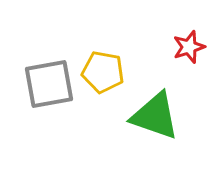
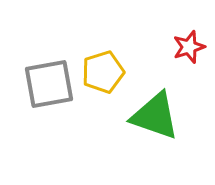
yellow pentagon: rotated 27 degrees counterclockwise
